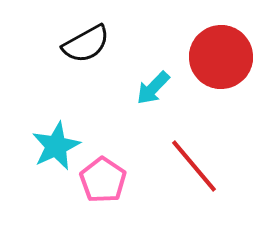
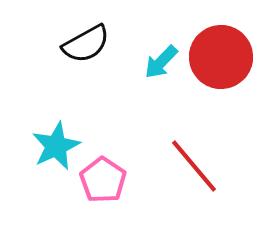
cyan arrow: moved 8 px right, 26 px up
